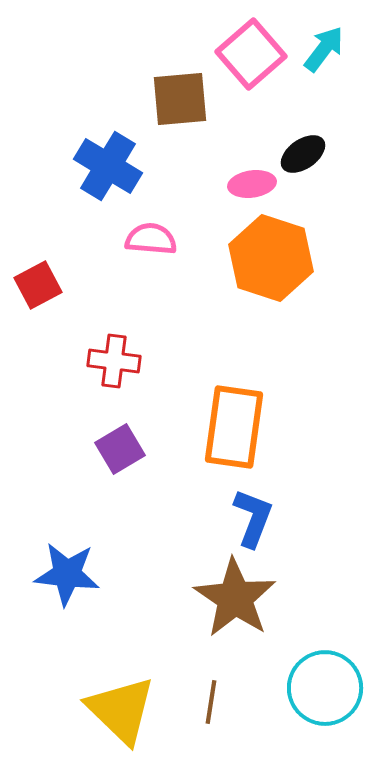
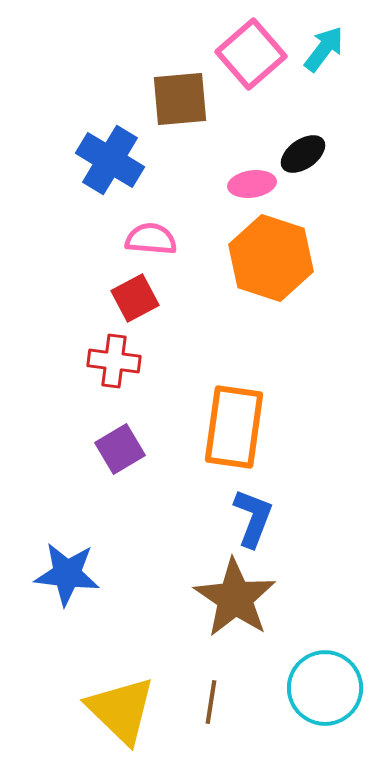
blue cross: moved 2 px right, 6 px up
red square: moved 97 px right, 13 px down
